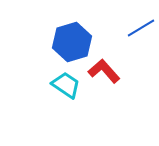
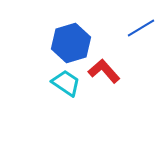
blue hexagon: moved 1 px left, 1 px down
cyan trapezoid: moved 2 px up
